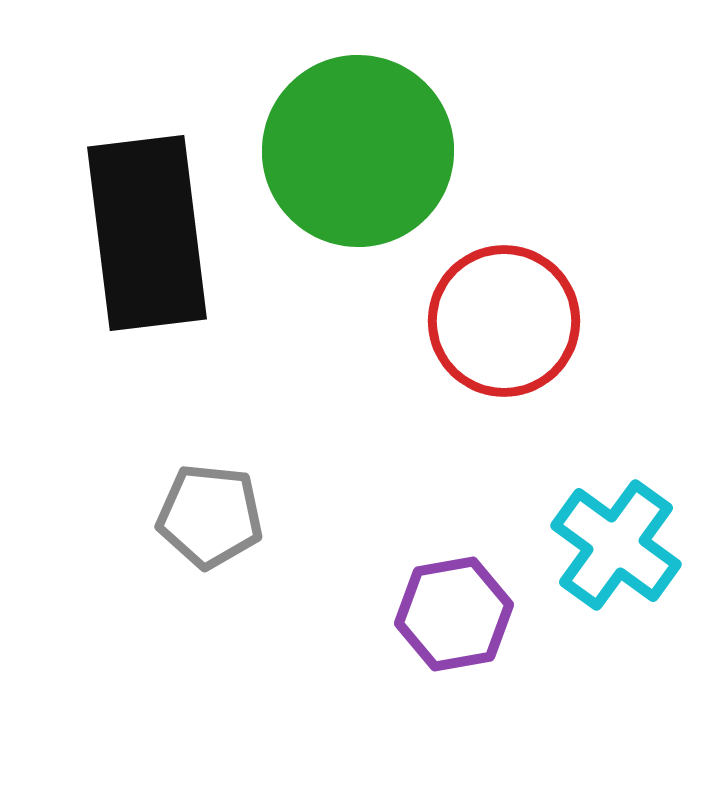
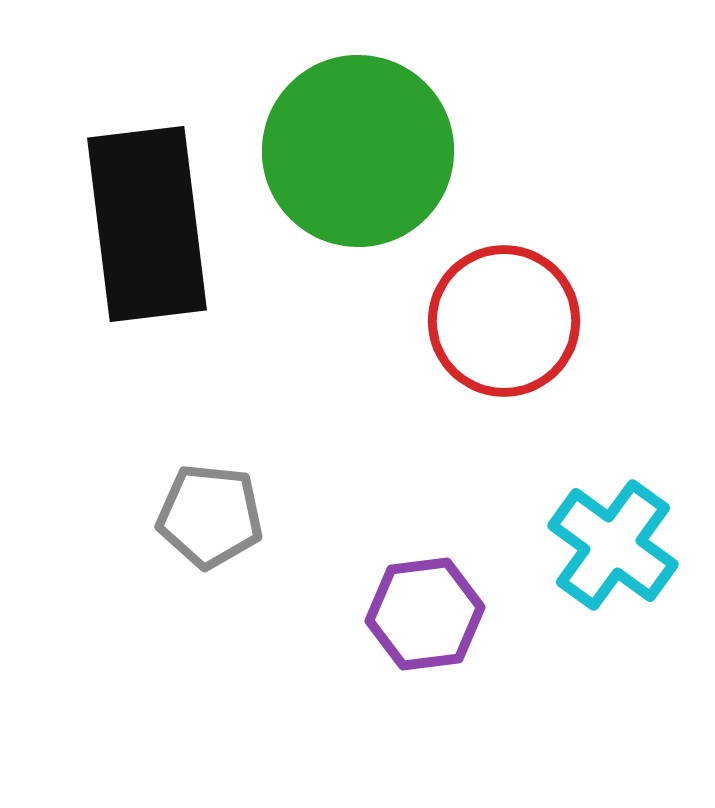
black rectangle: moved 9 px up
cyan cross: moved 3 px left
purple hexagon: moved 29 px left; rotated 3 degrees clockwise
